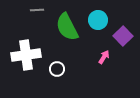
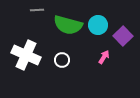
cyan circle: moved 5 px down
green semicircle: moved 1 px right, 2 px up; rotated 48 degrees counterclockwise
white cross: rotated 32 degrees clockwise
white circle: moved 5 px right, 9 px up
